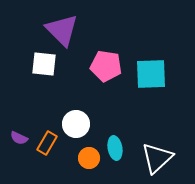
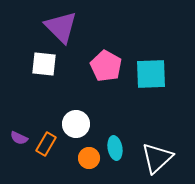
purple triangle: moved 1 px left, 3 px up
pink pentagon: rotated 20 degrees clockwise
orange rectangle: moved 1 px left, 1 px down
